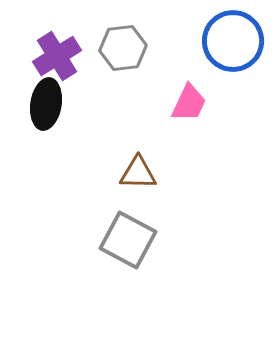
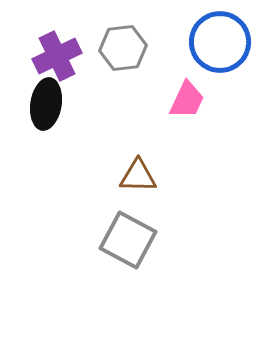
blue circle: moved 13 px left, 1 px down
purple cross: rotated 6 degrees clockwise
pink trapezoid: moved 2 px left, 3 px up
brown triangle: moved 3 px down
